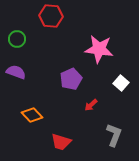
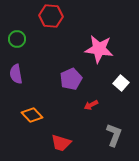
purple semicircle: moved 2 px down; rotated 120 degrees counterclockwise
red arrow: rotated 16 degrees clockwise
red trapezoid: moved 1 px down
